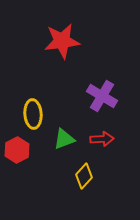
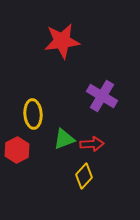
red arrow: moved 10 px left, 5 px down
